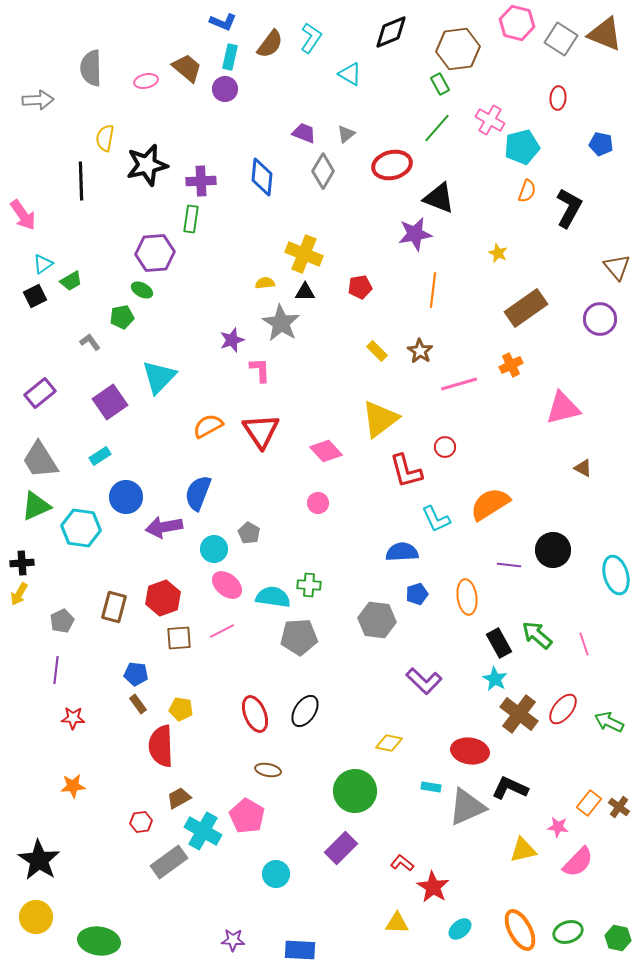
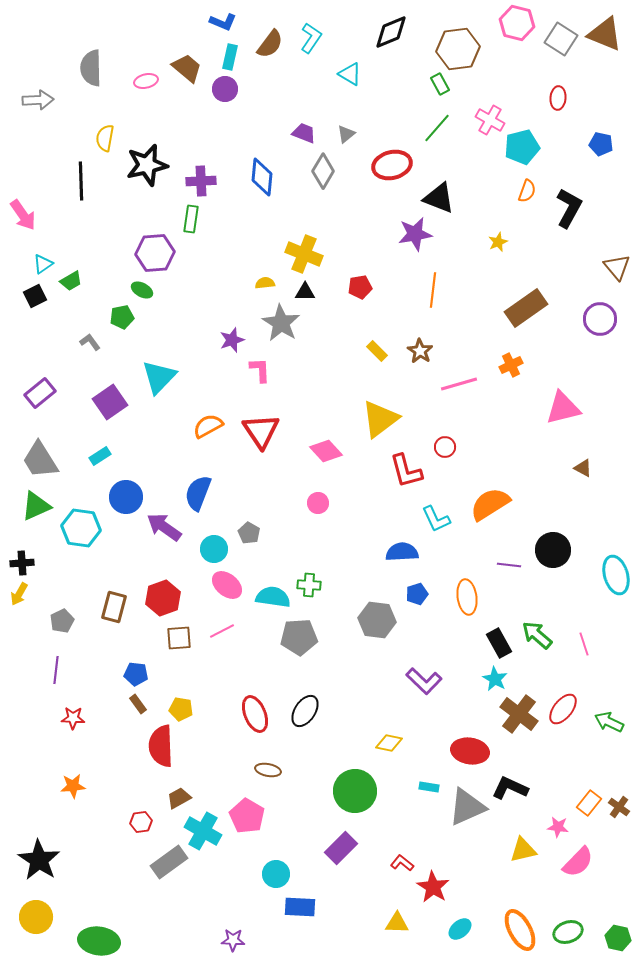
yellow star at (498, 253): moved 11 px up; rotated 24 degrees clockwise
purple arrow at (164, 527): rotated 45 degrees clockwise
cyan rectangle at (431, 787): moved 2 px left
blue rectangle at (300, 950): moved 43 px up
